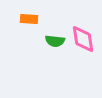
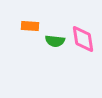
orange rectangle: moved 1 px right, 7 px down
